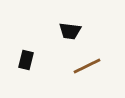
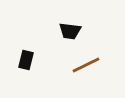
brown line: moved 1 px left, 1 px up
